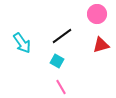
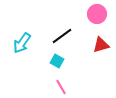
cyan arrow: rotated 70 degrees clockwise
